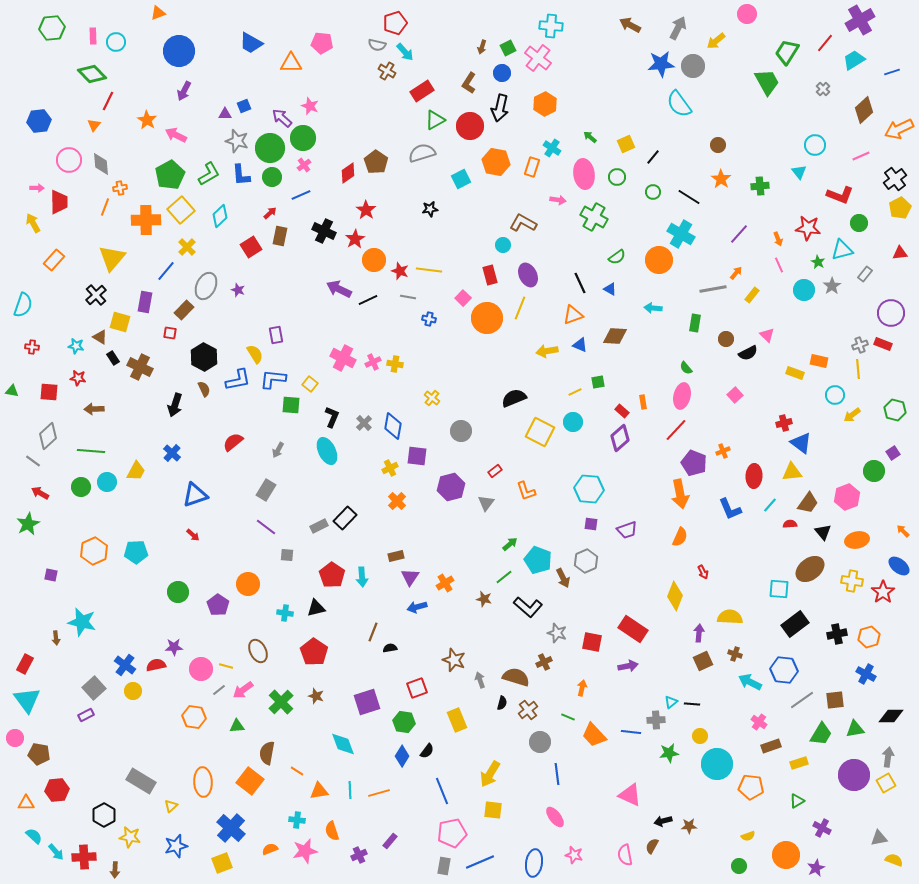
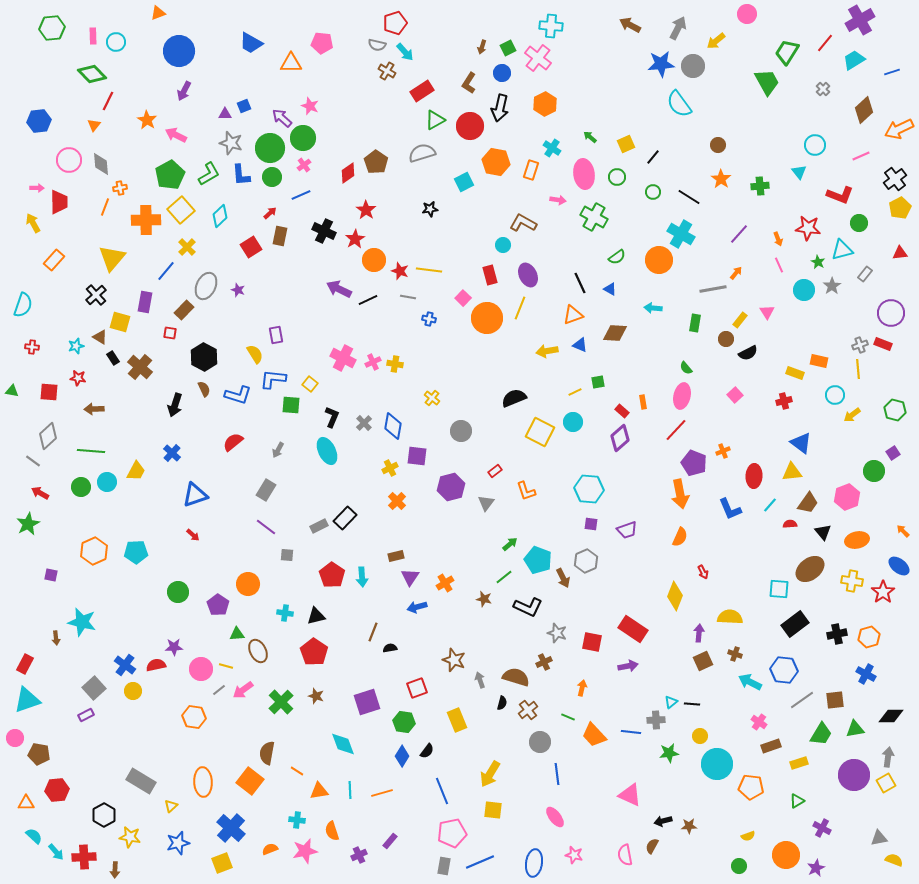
gray star at (237, 141): moved 6 px left, 2 px down
orange rectangle at (532, 167): moved 1 px left, 3 px down
cyan square at (461, 179): moved 3 px right, 3 px down
yellow rectangle at (752, 295): moved 12 px left, 25 px down
pink triangle at (767, 335): moved 23 px up; rotated 14 degrees clockwise
brown diamond at (615, 336): moved 3 px up
cyan star at (76, 346): rotated 28 degrees counterclockwise
brown cross at (140, 367): rotated 15 degrees clockwise
blue L-shape at (238, 380): moved 15 px down; rotated 28 degrees clockwise
red cross at (784, 423): moved 22 px up
black L-shape at (528, 607): rotated 16 degrees counterclockwise
black triangle at (316, 608): moved 8 px down
cyan triangle at (27, 700): rotated 48 degrees clockwise
green triangle at (237, 726): moved 92 px up
orange line at (379, 793): moved 3 px right
blue star at (176, 846): moved 2 px right, 3 px up
